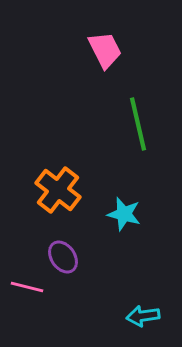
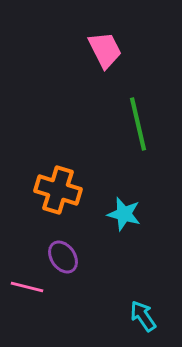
orange cross: rotated 21 degrees counterclockwise
cyan arrow: rotated 64 degrees clockwise
